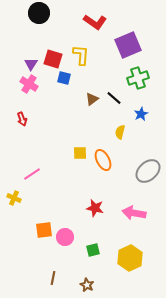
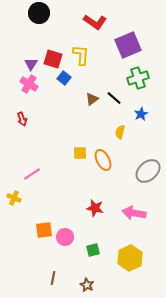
blue square: rotated 24 degrees clockwise
